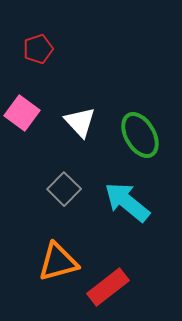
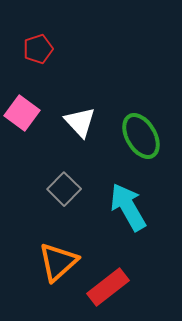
green ellipse: moved 1 px right, 1 px down
cyan arrow: moved 1 px right, 5 px down; rotated 21 degrees clockwise
orange triangle: rotated 27 degrees counterclockwise
